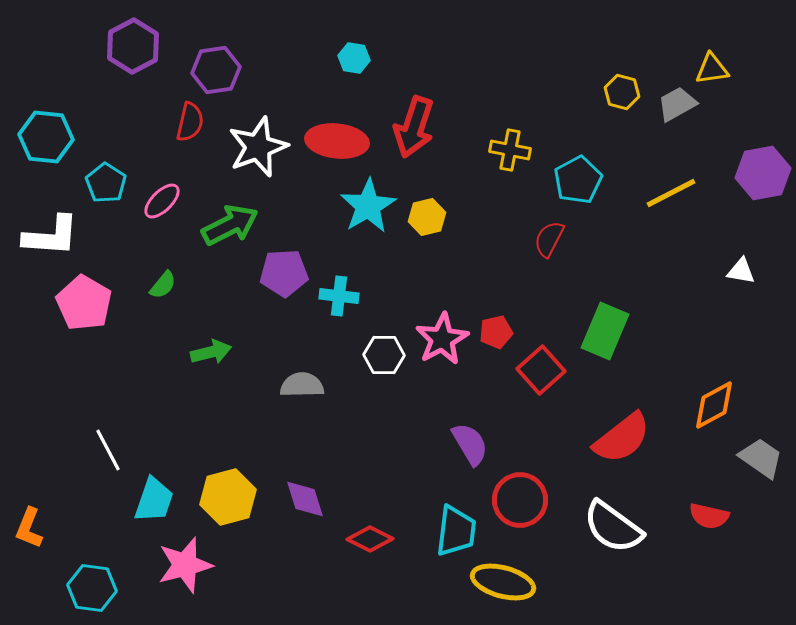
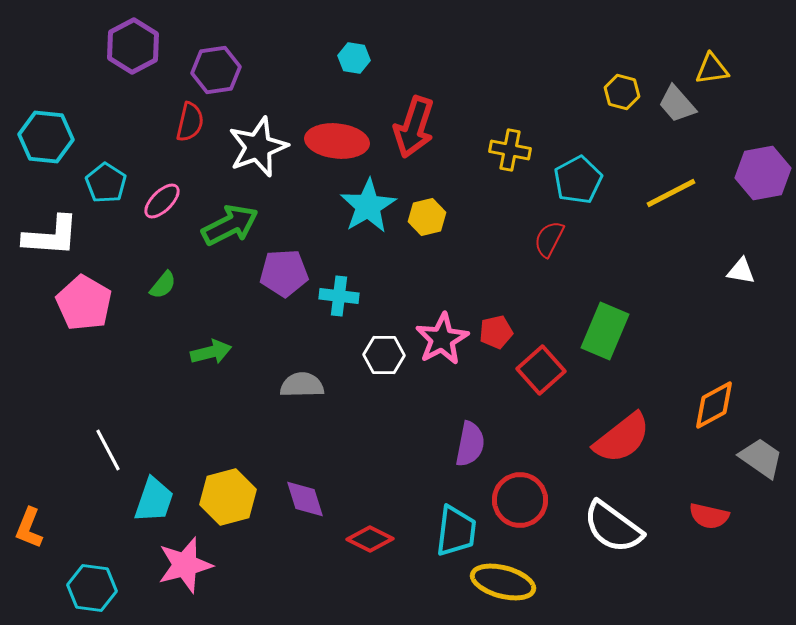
gray trapezoid at (677, 104): rotated 102 degrees counterclockwise
purple semicircle at (470, 444): rotated 42 degrees clockwise
